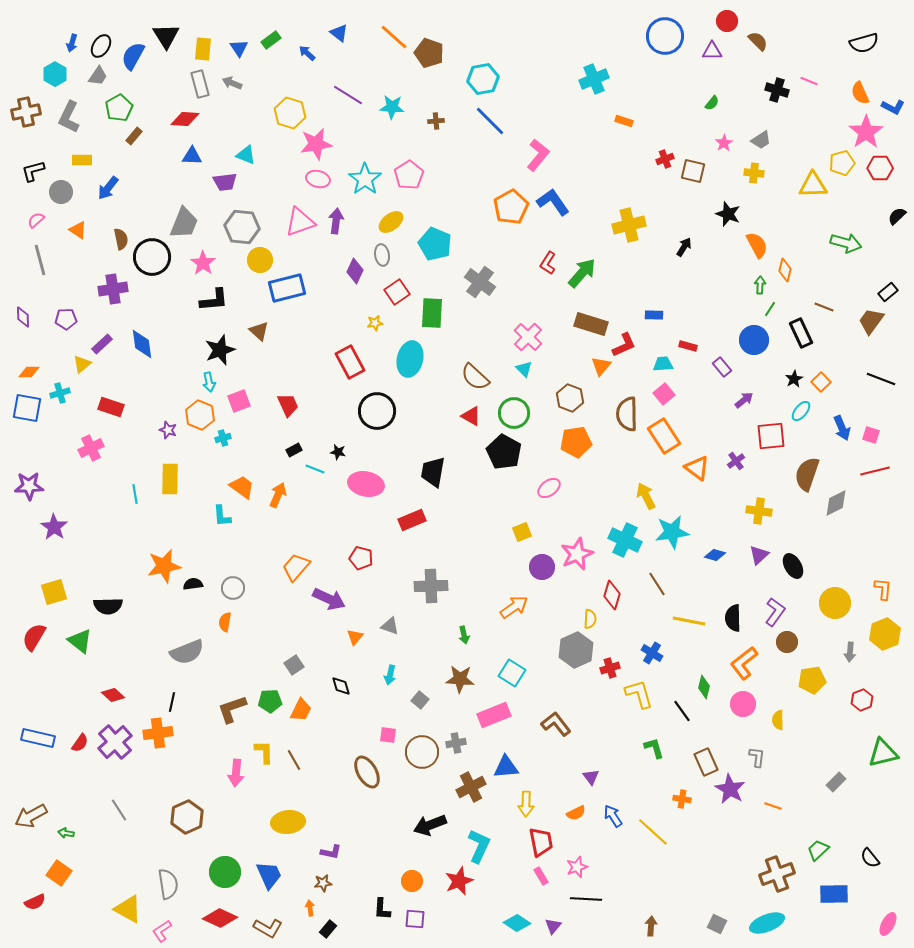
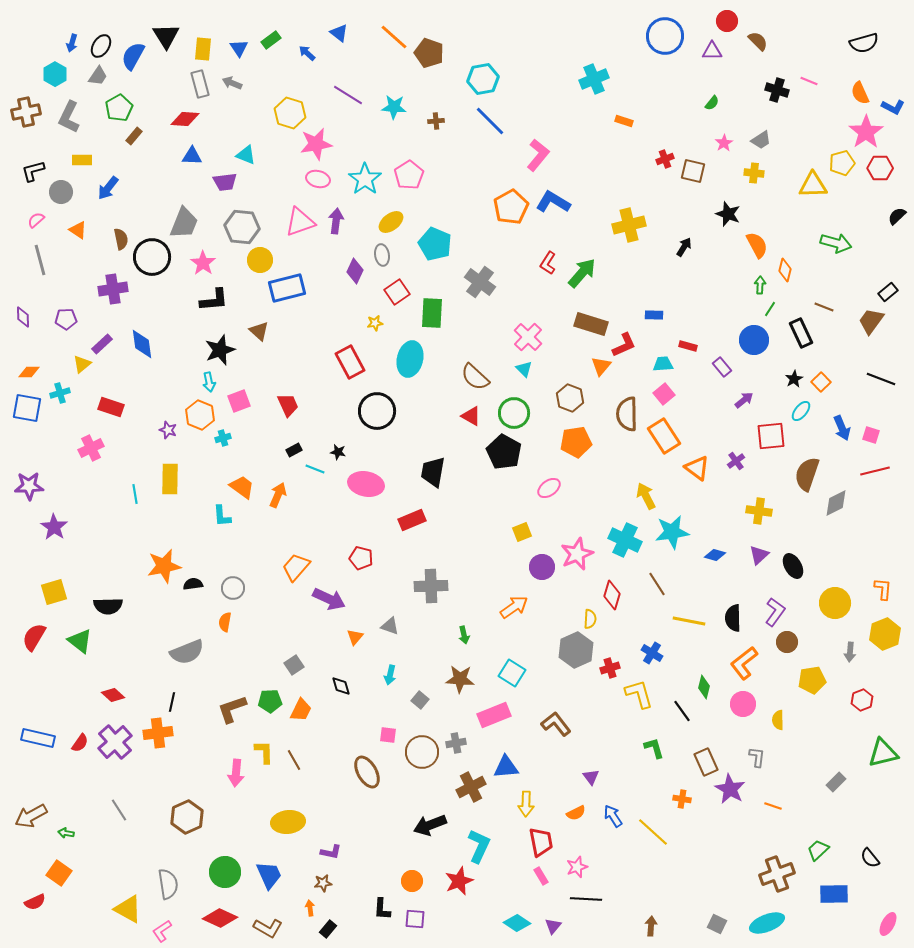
cyan star at (392, 107): moved 2 px right
blue L-shape at (553, 202): rotated 24 degrees counterclockwise
green arrow at (846, 243): moved 10 px left
